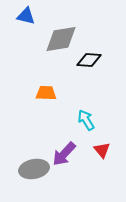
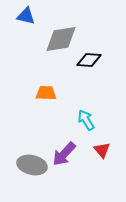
gray ellipse: moved 2 px left, 4 px up; rotated 24 degrees clockwise
